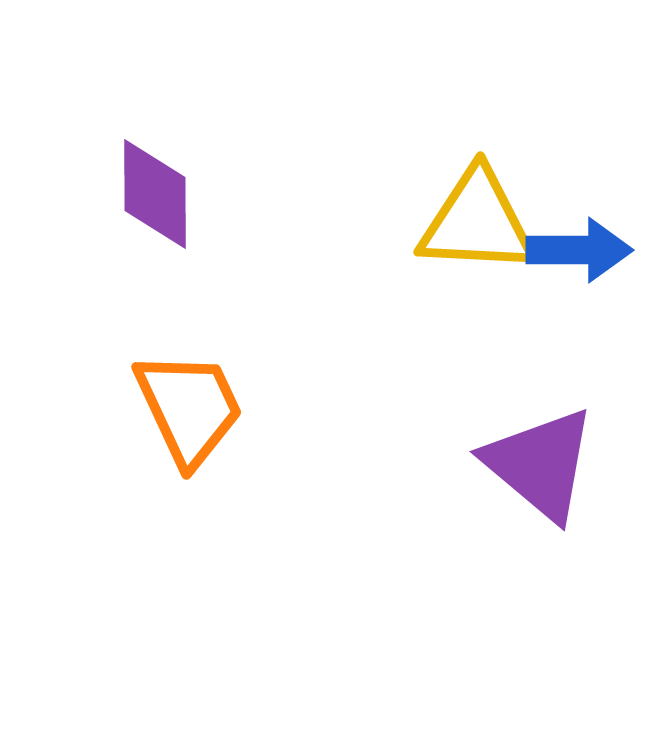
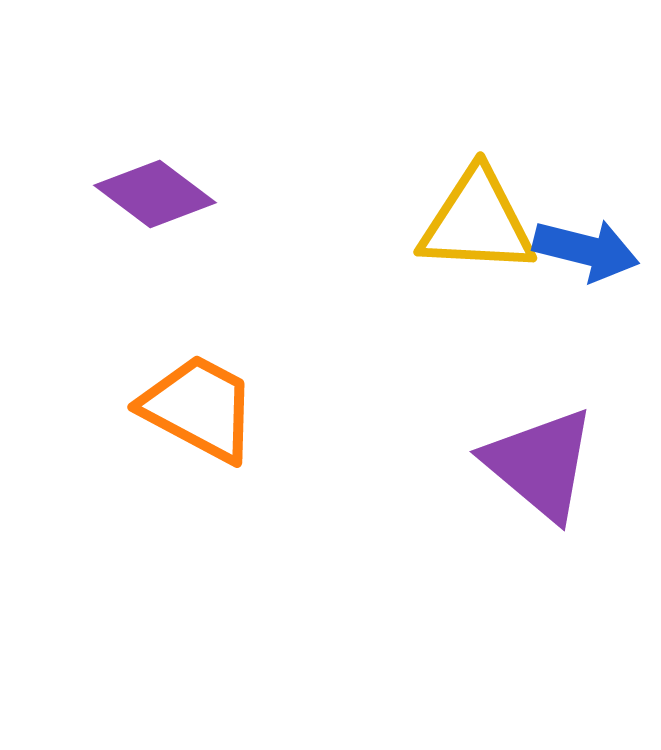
purple diamond: rotated 53 degrees counterclockwise
blue arrow: moved 7 px right; rotated 14 degrees clockwise
orange trapezoid: moved 10 px right; rotated 37 degrees counterclockwise
